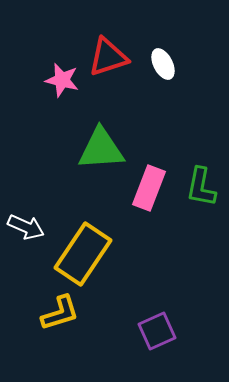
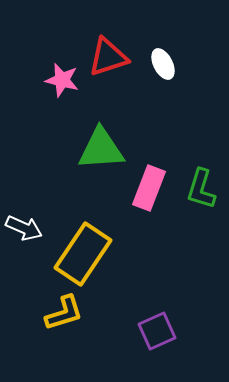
green L-shape: moved 2 px down; rotated 6 degrees clockwise
white arrow: moved 2 px left, 1 px down
yellow L-shape: moved 4 px right
